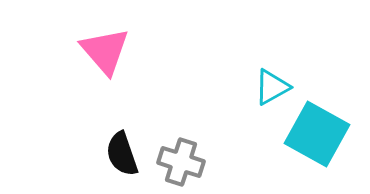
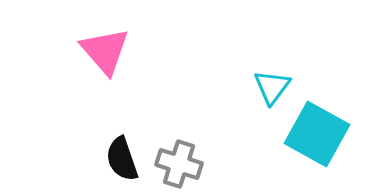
cyan triangle: rotated 24 degrees counterclockwise
black semicircle: moved 5 px down
gray cross: moved 2 px left, 2 px down
